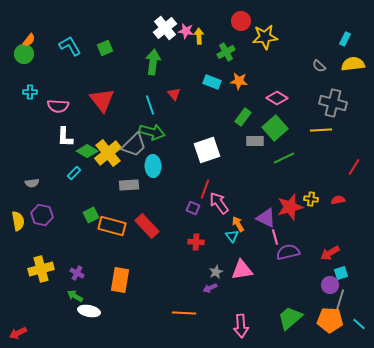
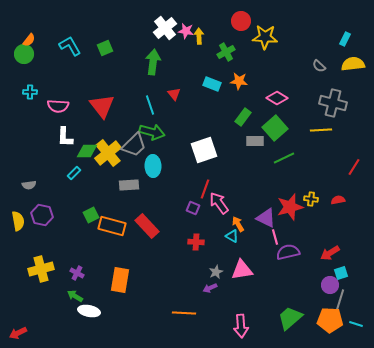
yellow star at (265, 37): rotated 10 degrees clockwise
cyan rectangle at (212, 82): moved 2 px down
red triangle at (102, 100): moved 6 px down
white square at (207, 150): moved 3 px left
green diamond at (87, 151): rotated 30 degrees counterclockwise
gray semicircle at (32, 183): moved 3 px left, 2 px down
cyan triangle at (232, 236): rotated 24 degrees counterclockwise
cyan line at (359, 324): moved 3 px left; rotated 24 degrees counterclockwise
